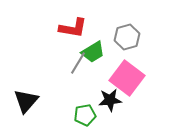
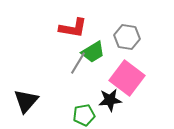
gray hexagon: rotated 25 degrees clockwise
green pentagon: moved 1 px left
